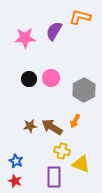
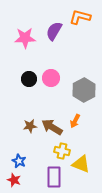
blue star: moved 3 px right
red star: moved 1 px left, 1 px up
